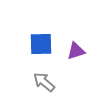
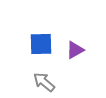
purple triangle: moved 1 px left, 1 px up; rotated 12 degrees counterclockwise
